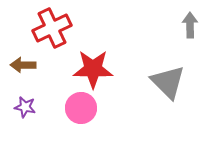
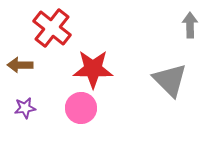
red cross: rotated 27 degrees counterclockwise
brown arrow: moved 3 px left
gray triangle: moved 2 px right, 2 px up
purple star: moved 1 px down; rotated 20 degrees counterclockwise
